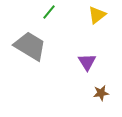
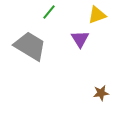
yellow triangle: rotated 18 degrees clockwise
purple triangle: moved 7 px left, 23 px up
